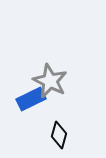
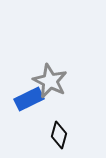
blue rectangle: moved 2 px left
